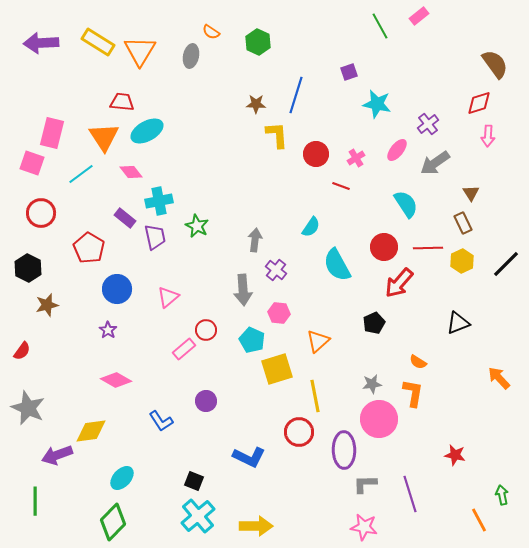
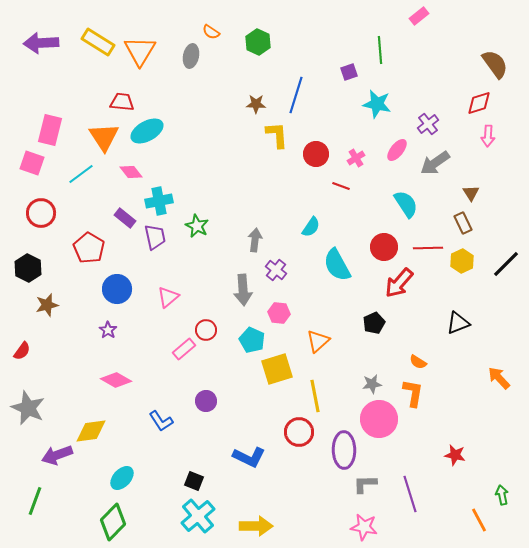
green line at (380, 26): moved 24 px down; rotated 24 degrees clockwise
pink rectangle at (52, 133): moved 2 px left, 3 px up
green line at (35, 501): rotated 20 degrees clockwise
